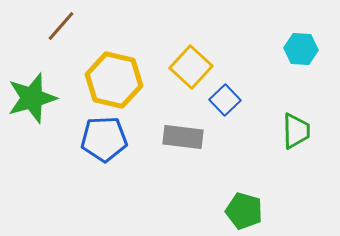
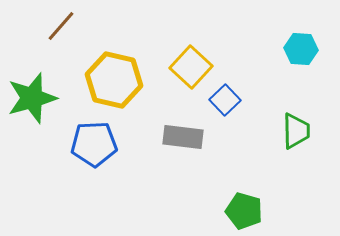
blue pentagon: moved 10 px left, 5 px down
